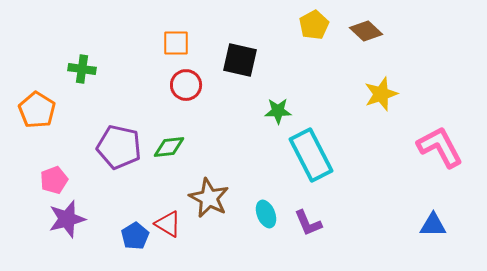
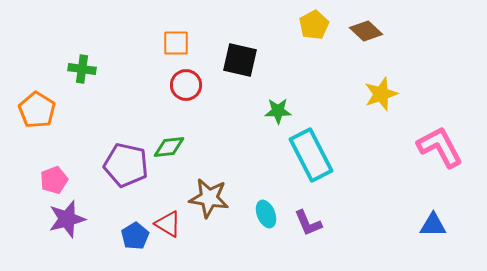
purple pentagon: moved 7 px right, 18 px down
brown star: rotated 18 degrees counterclockwise
